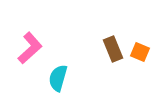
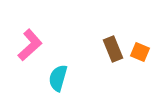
pink L-shape: moved 3 px up
